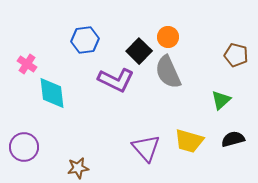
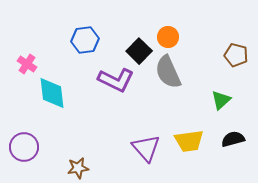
yellow trapezoid: rotated 24 degrees counterclockwise
